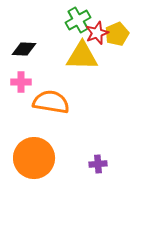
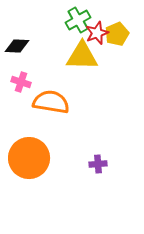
black diamond: moved 7 px left, 3 px up
pink cross: rotated 18 degrees clockwise
orange circle: moved 5 px left
